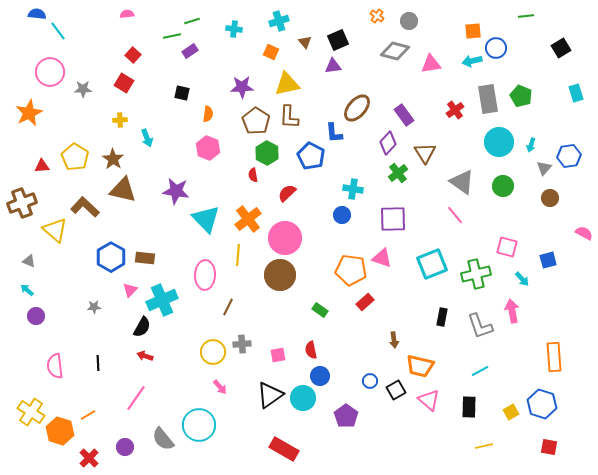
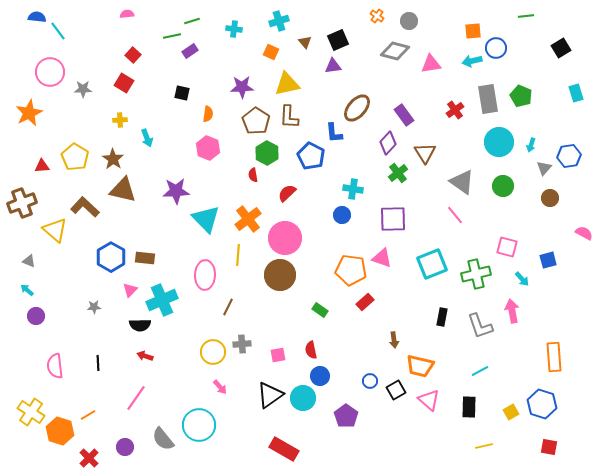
blue semicircle at (37, 14): moved 3 px down
purple star at (176, 191): rotated 12 degrees counterclockwise
black semicircle at (142, 327): moved 2 px left, 2 px up; rotated 60 degrees clockwise
